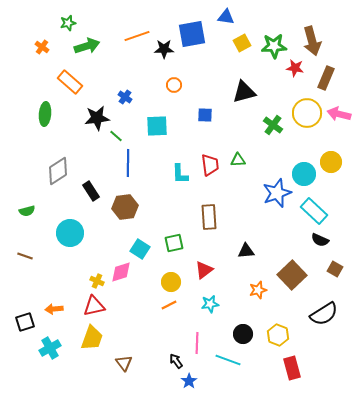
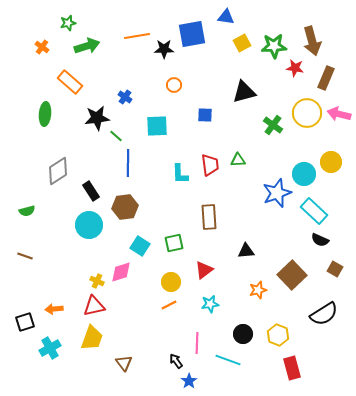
orange line at (137, 36): rotated 10 degrees clockwise
cyan circle at (70, 233): moved 19 px right, 8 px up
cyan square at (140, 249): moved 3 px up
